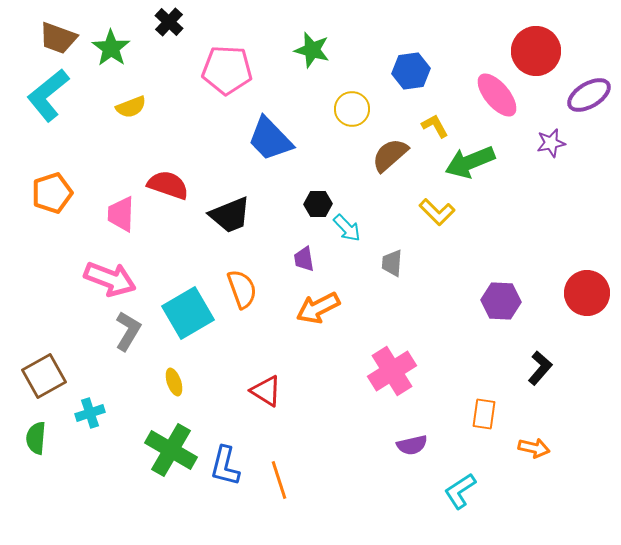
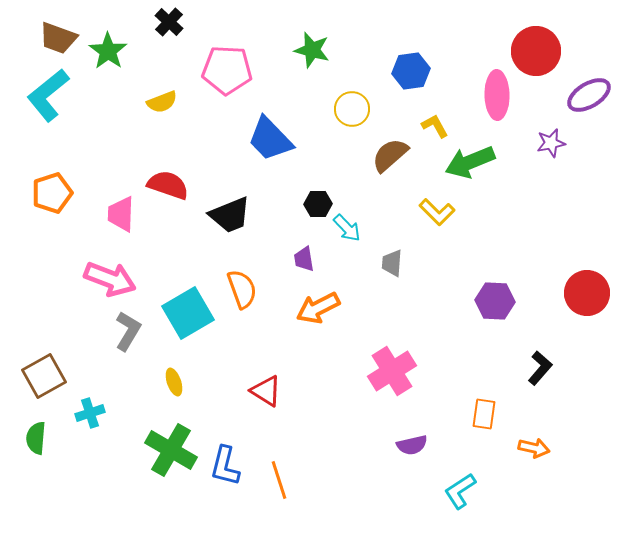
green star at (111, 48): moved 3 px left, 3 px down
pink ellipse at (497, 95): rotated 39 degrees clockwise
yellow semicircle at (131, 107): moved 31 px right, 5 px up
purple hexagon at (501, 301): moved 6 px left
